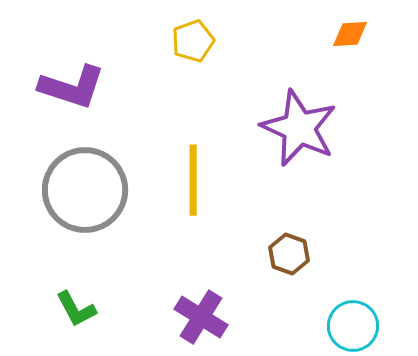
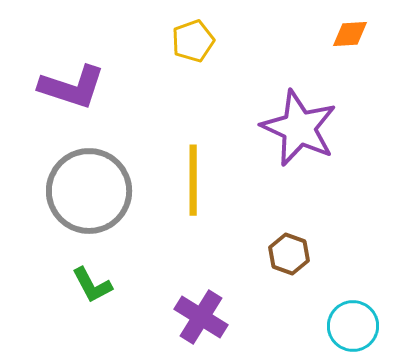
gray circle: moved 4 px right, 1 px down
green L-shape: moved 16 px right, 24 px up
